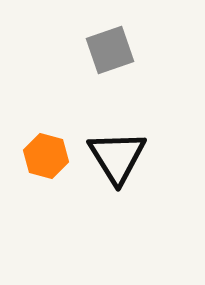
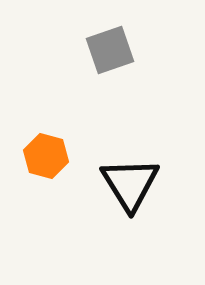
black triangle: moved 13 px right, 27 px down
